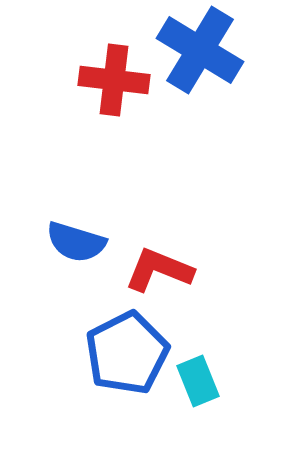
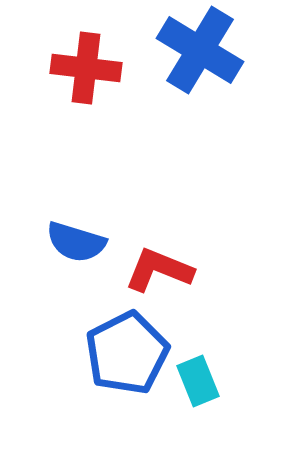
red cross: moved 28 px left, 12 px up
